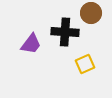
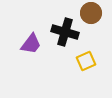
black cross: rotated 12 degrees clockwise
yellow square: moved 1 px right, 3 px up
